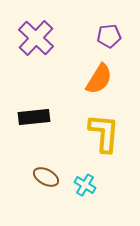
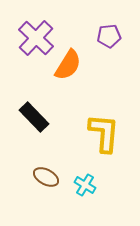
orange semicircle: moved 31 px left, 14 px up
black rectangle: rotated 52 degrees clockwise
